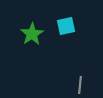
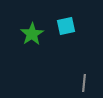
gray line: moved 4 px right, 2 px up
